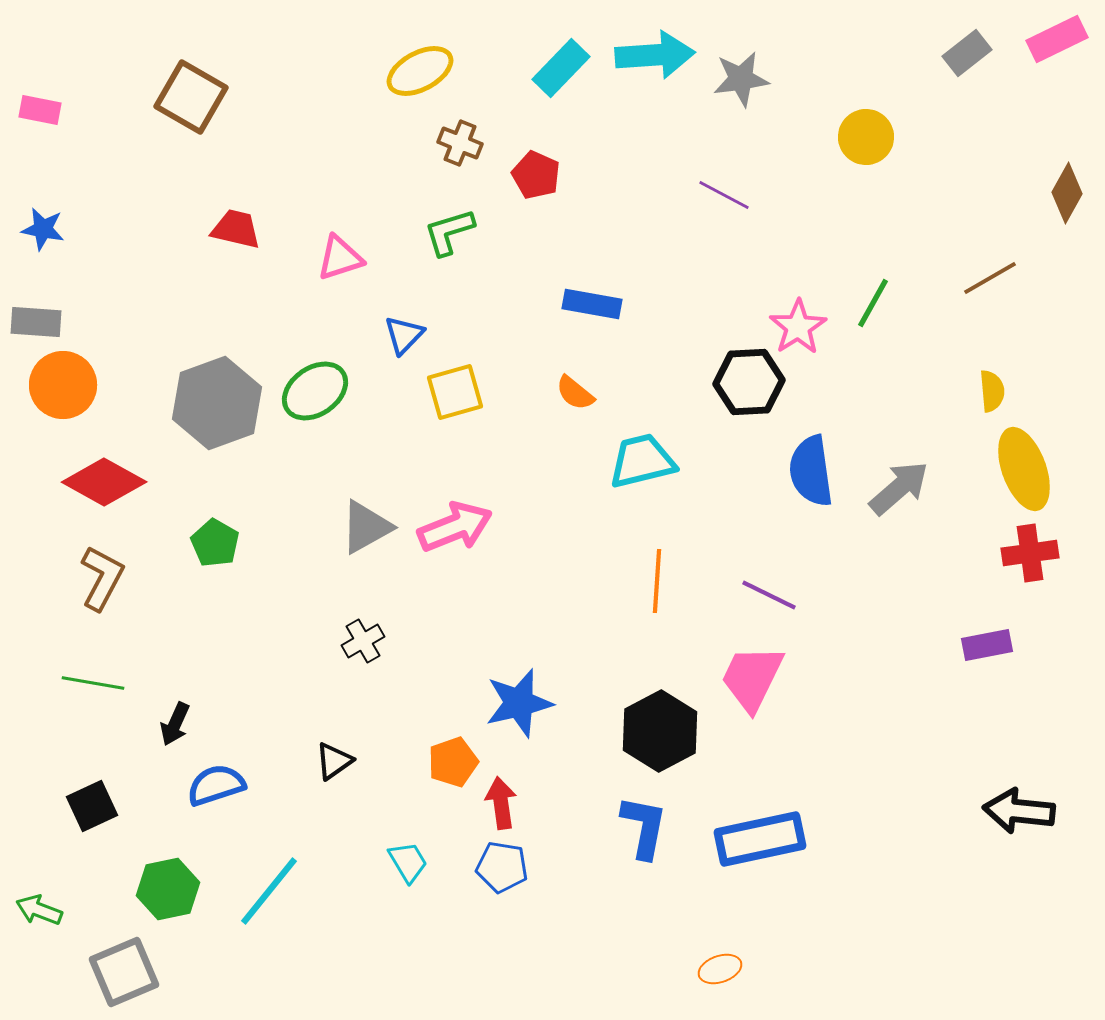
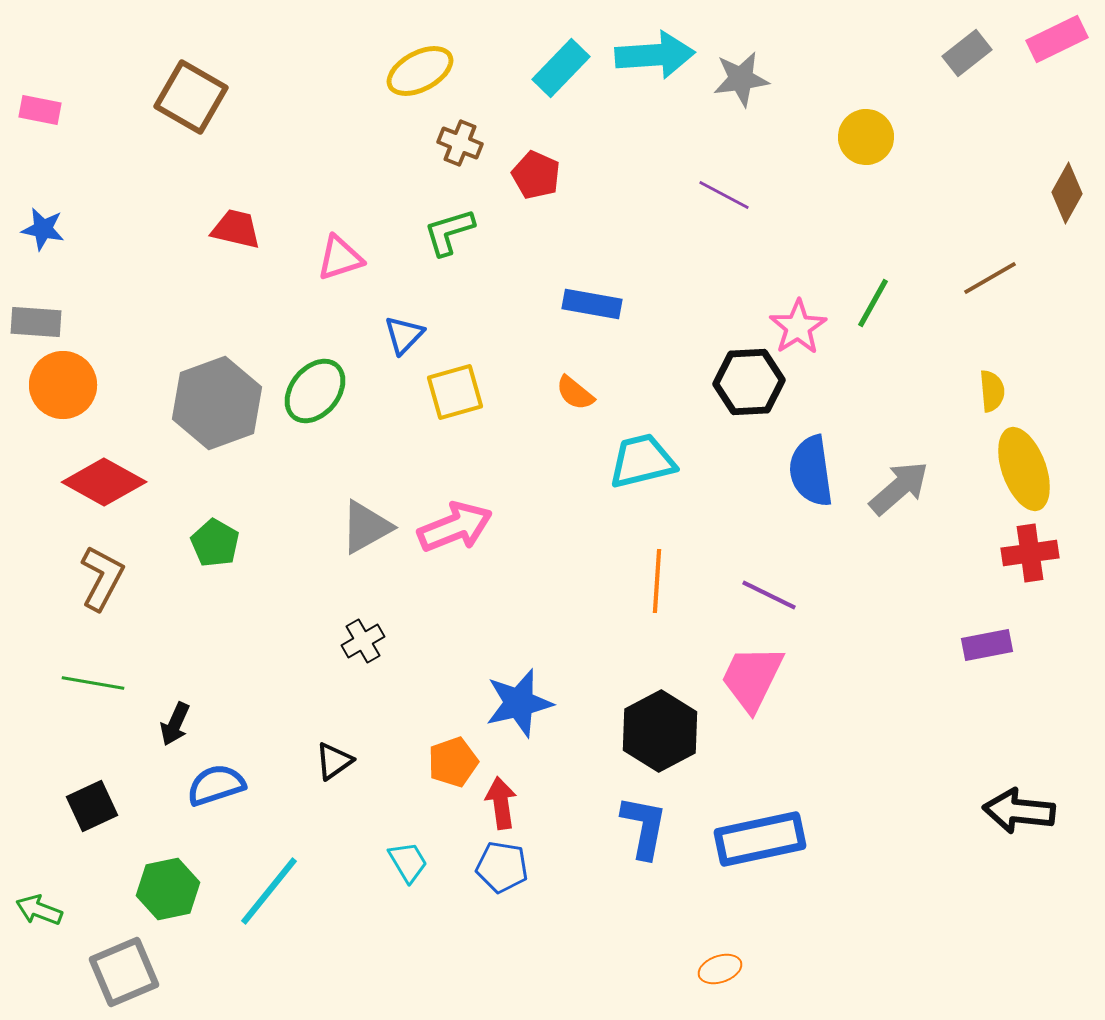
green ellipse at (315, 391): rotated 16 degrees counterclockwise
